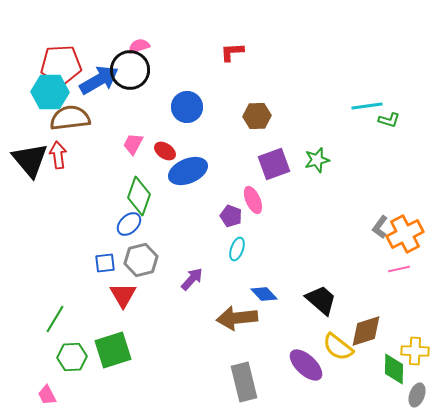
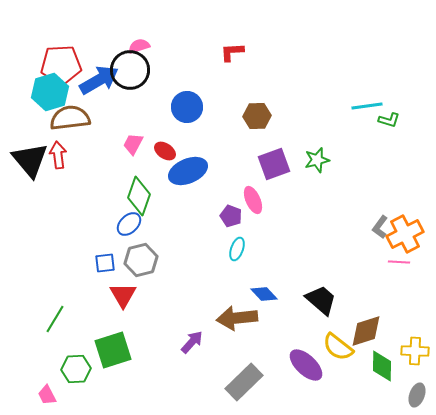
cyan hexagon at (50, 92): rotated 18 degrees counterclockwise
pink line at (399, 269): moved 7 px up; rotated 15 degrees clockwise
purple arrow at (192, 279): moved 63 px down
green hexagon at (72, 357): moved 4 px right, 12 px down
green diamond at (394, 369): moved 12 px left, 3 px up
gray rectangle at (244, 382): rotated 60 degrees clockwise
